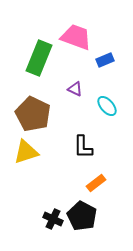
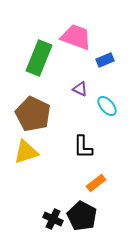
purple triangle: moved 5 px right
